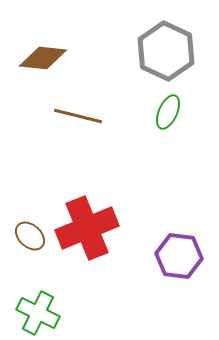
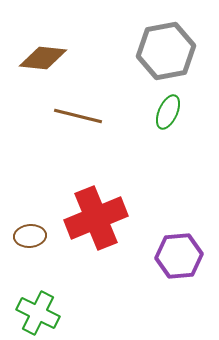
gray hexagon: rotated 24 degrees clockwise
red cross: moved 9 px right, 10 px up
brown ellipse: rotated 48 degrees counterclockwise
purple hexagon: rotated 12 degrees counterclockwise
